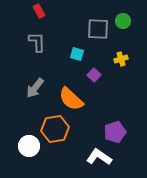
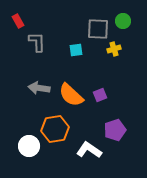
red rectangle: moved 21 px left, 10 px down
cyan square: moved 1 px left, 4 px up; rotated 24 degrees counterclockwise
yellow cross: moved 7 px left, 10 px up
purple square: moved 6 px right, 20 px down; rotated 24 degrees clockwise
gray arrow: moved 4 px right; rotated 60 degrees clockwise
orange semicircle: moved 4 px up
purple pentagon: moved 2 px up
white L-shape: moved 10 px left, 7 px up
